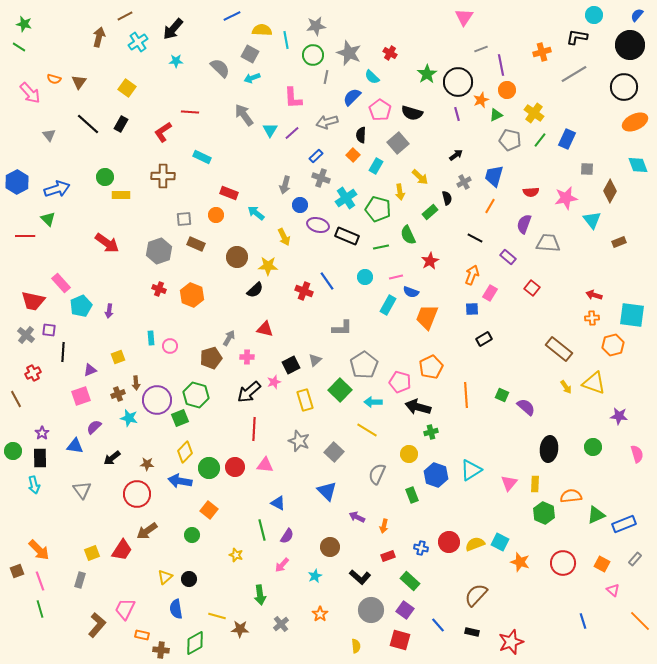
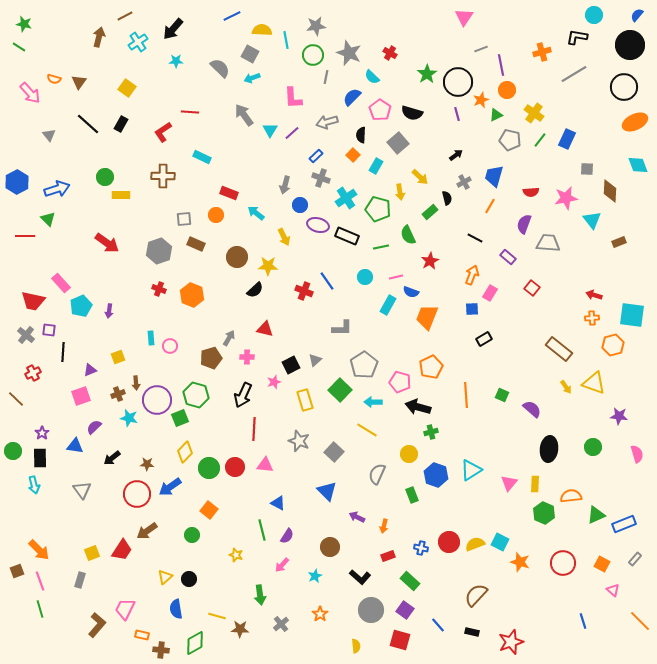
brown diamond at (610, 191): rotated 25 degrees counterclockwise
black arrow at (249, 392): moved 6 px left, 3 px down; rotated 25 degrees counterclockwise
brown line at (16, 399): rotated 18 degrees counterclockwise
purple semicircle at (526, 407): moved 6 px right, 2 px down
blue arrow at (180, 481): moved 10 px left, 6 px down; rotated 45 degrees counterclockwise
